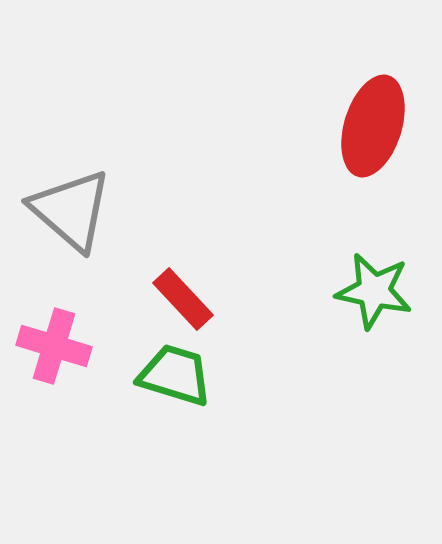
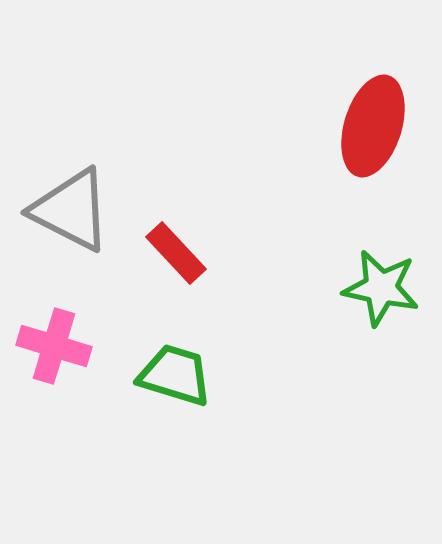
gray triangle: rotated 14 degrees counterclockwise
green star: moved 7 px right, 3 px up
red rectangle: moved 7 px left, 46 px up
